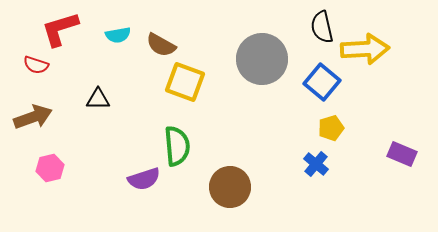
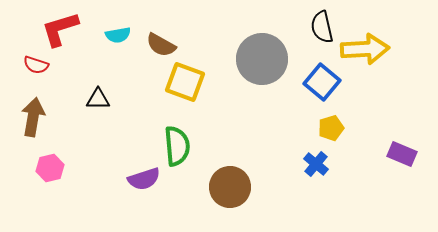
brown arrow: rotated 60 degrees counterclockwise
